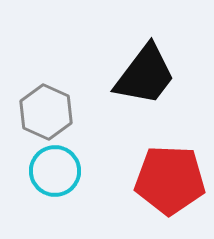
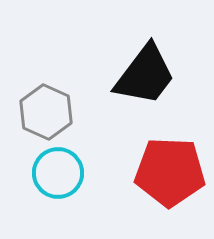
cyan circle: moved 3 px right, 2 px down
red pentagon: moved 8 px up
